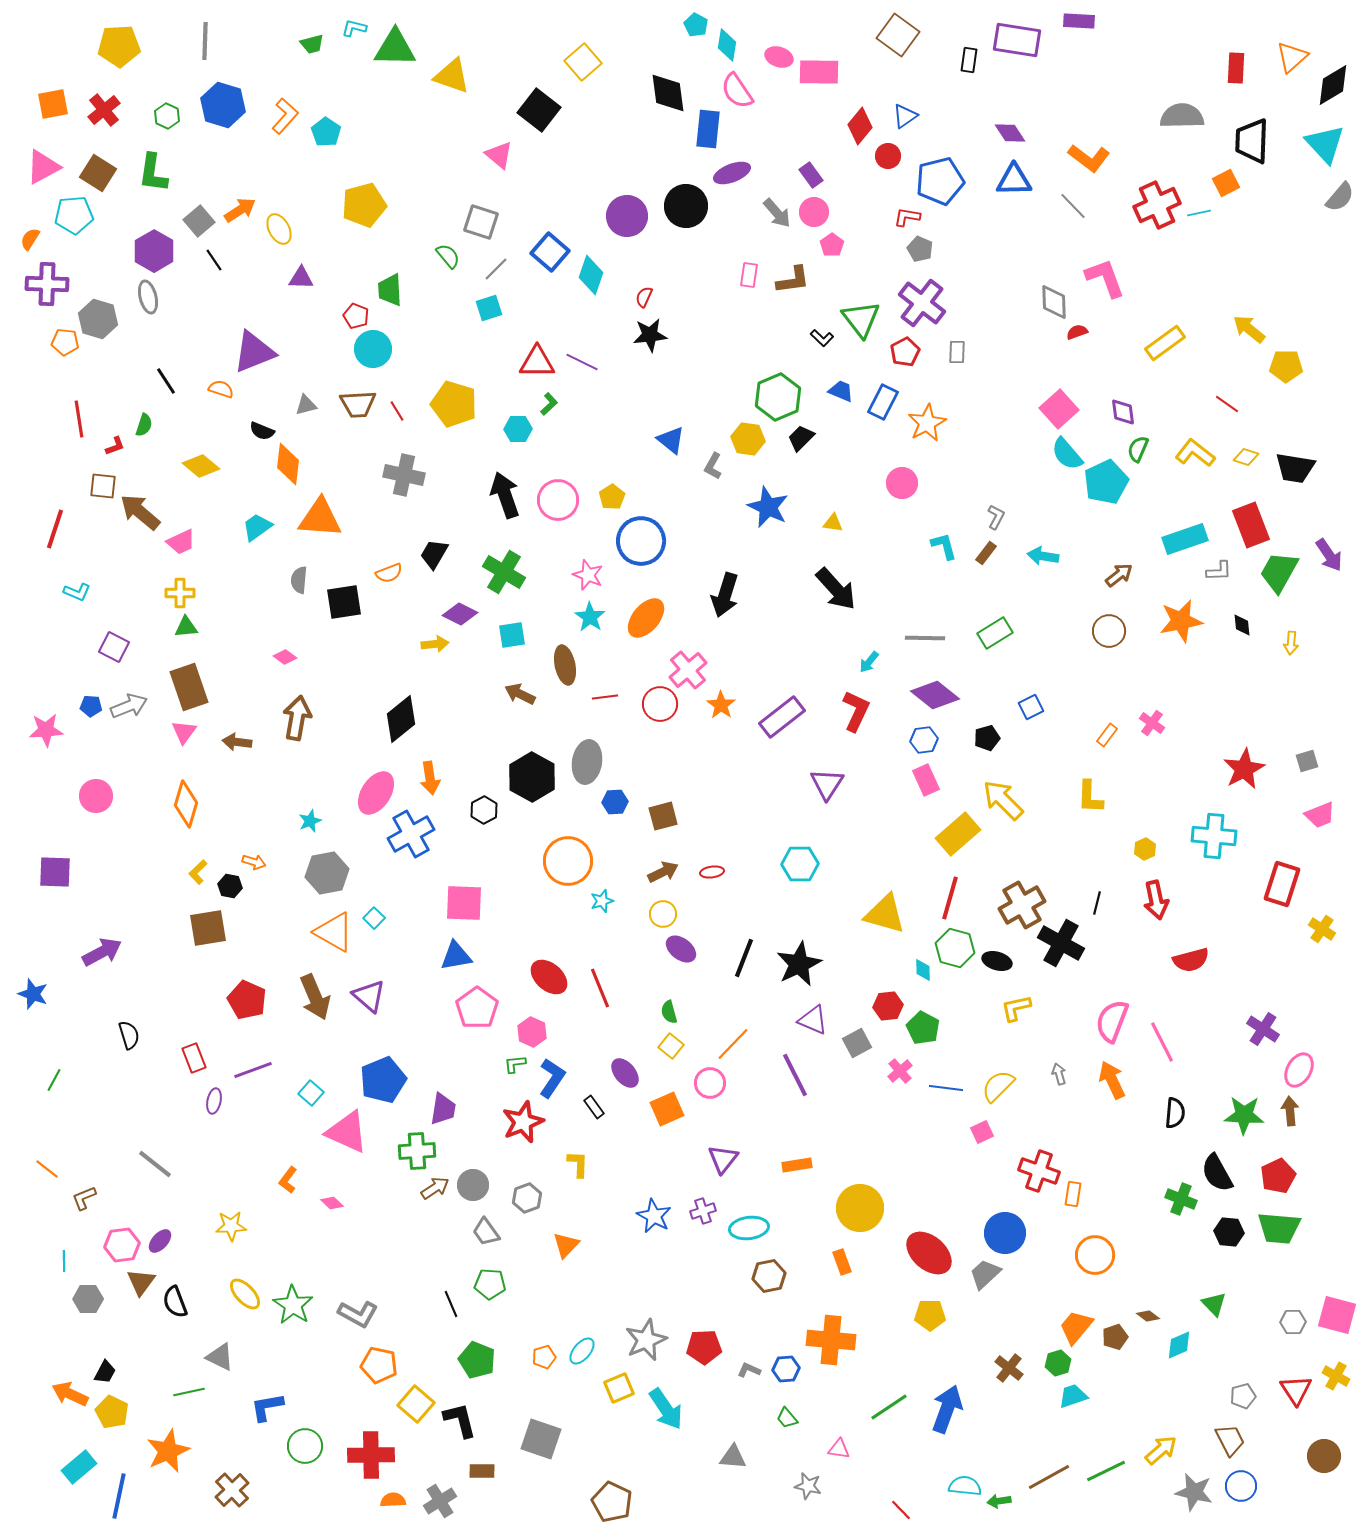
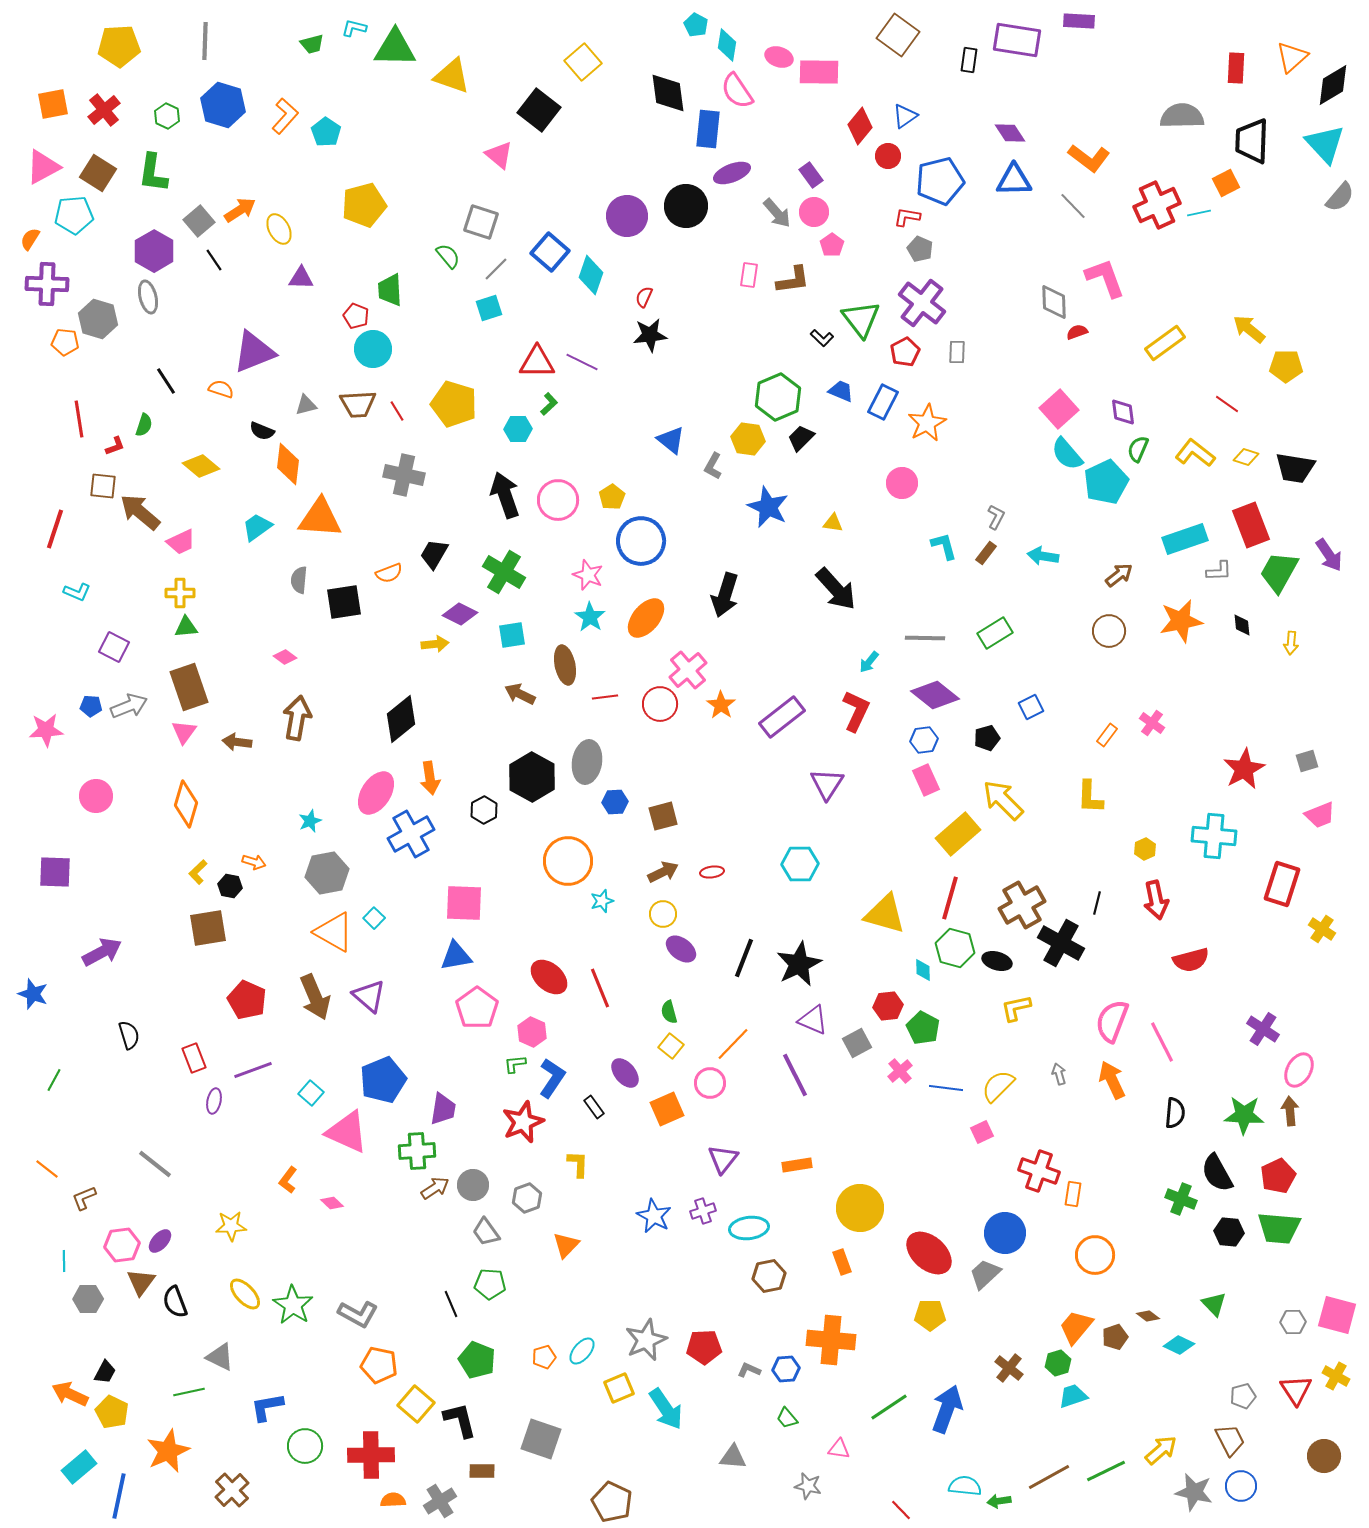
cyan diamond at (1179, 1345): rotated 48 degrees clockwise
